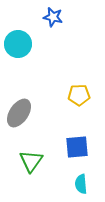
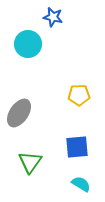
cyan circle: moved 10 px right
green triangle: moved 1 px left, 1 px down
cyan semicircle: rotated 126 degrees clockwise
